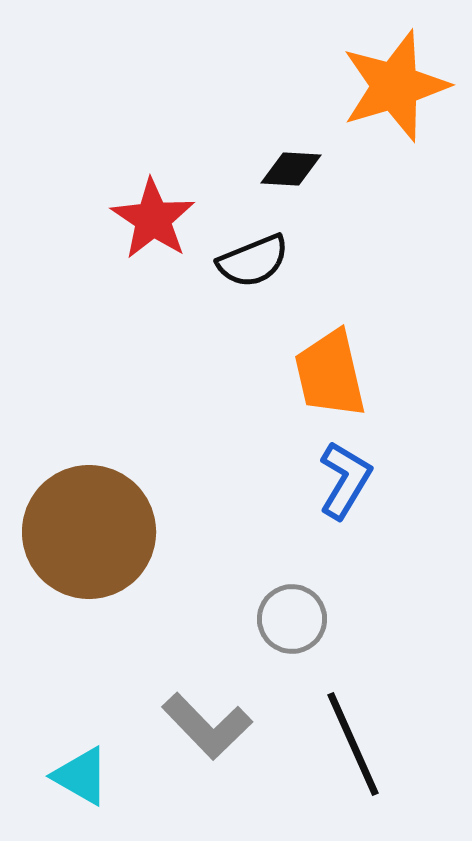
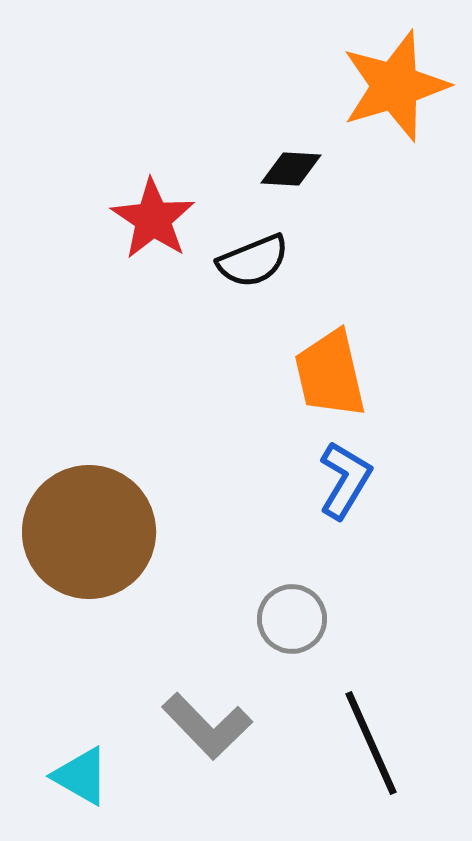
black line: moved 18 px right, 1 px up
